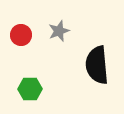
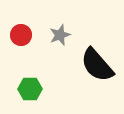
gray star: moved 1 px right, 4 px down
black semicircle: rotated 36 degrees counterclockwise
